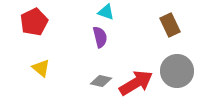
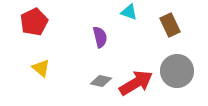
cyan triangle: moved 23 px right
